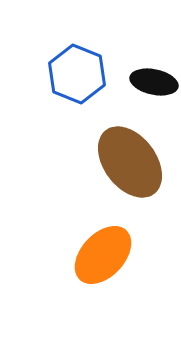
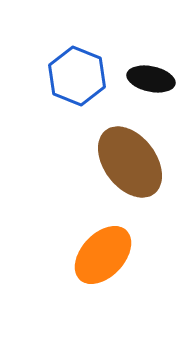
blue hexagon: moved 2 px down
black ellipse: moved 3 px left, 3 px up
